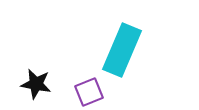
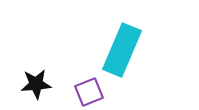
black star: rotated 16 degrees counterclockwise
